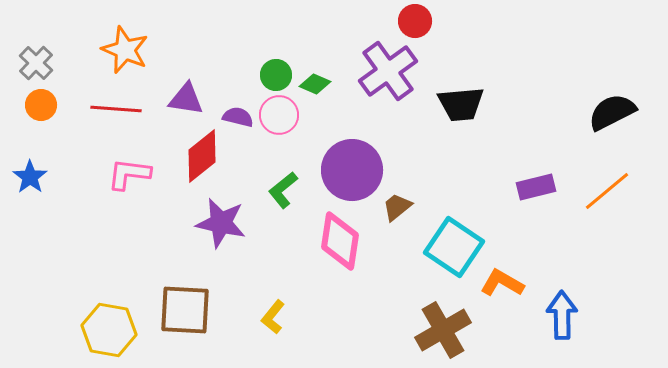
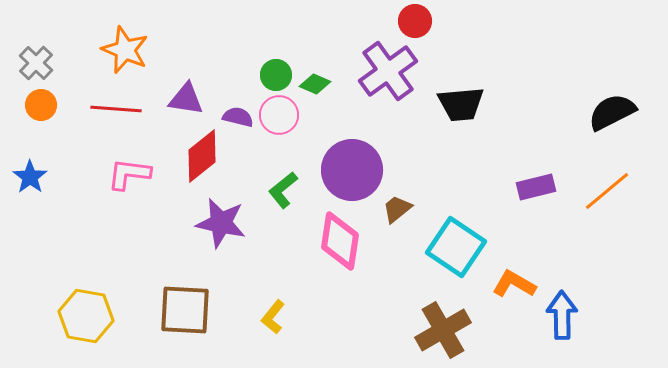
brown trapezoid: moved 2 px down
cyan square: moved 2 px right
orange L-shape: moved 12 px right, 1 px down
yellow hexagon: moved 23 px left, 14 px up
